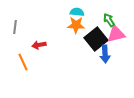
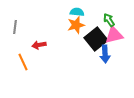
orange star: rotated 18 degrees counterclockwise
pink triangle: moved 2 px left, 1 px down
